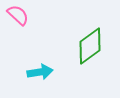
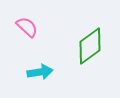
pink semicircle: moved 9 px right, 12 px down
